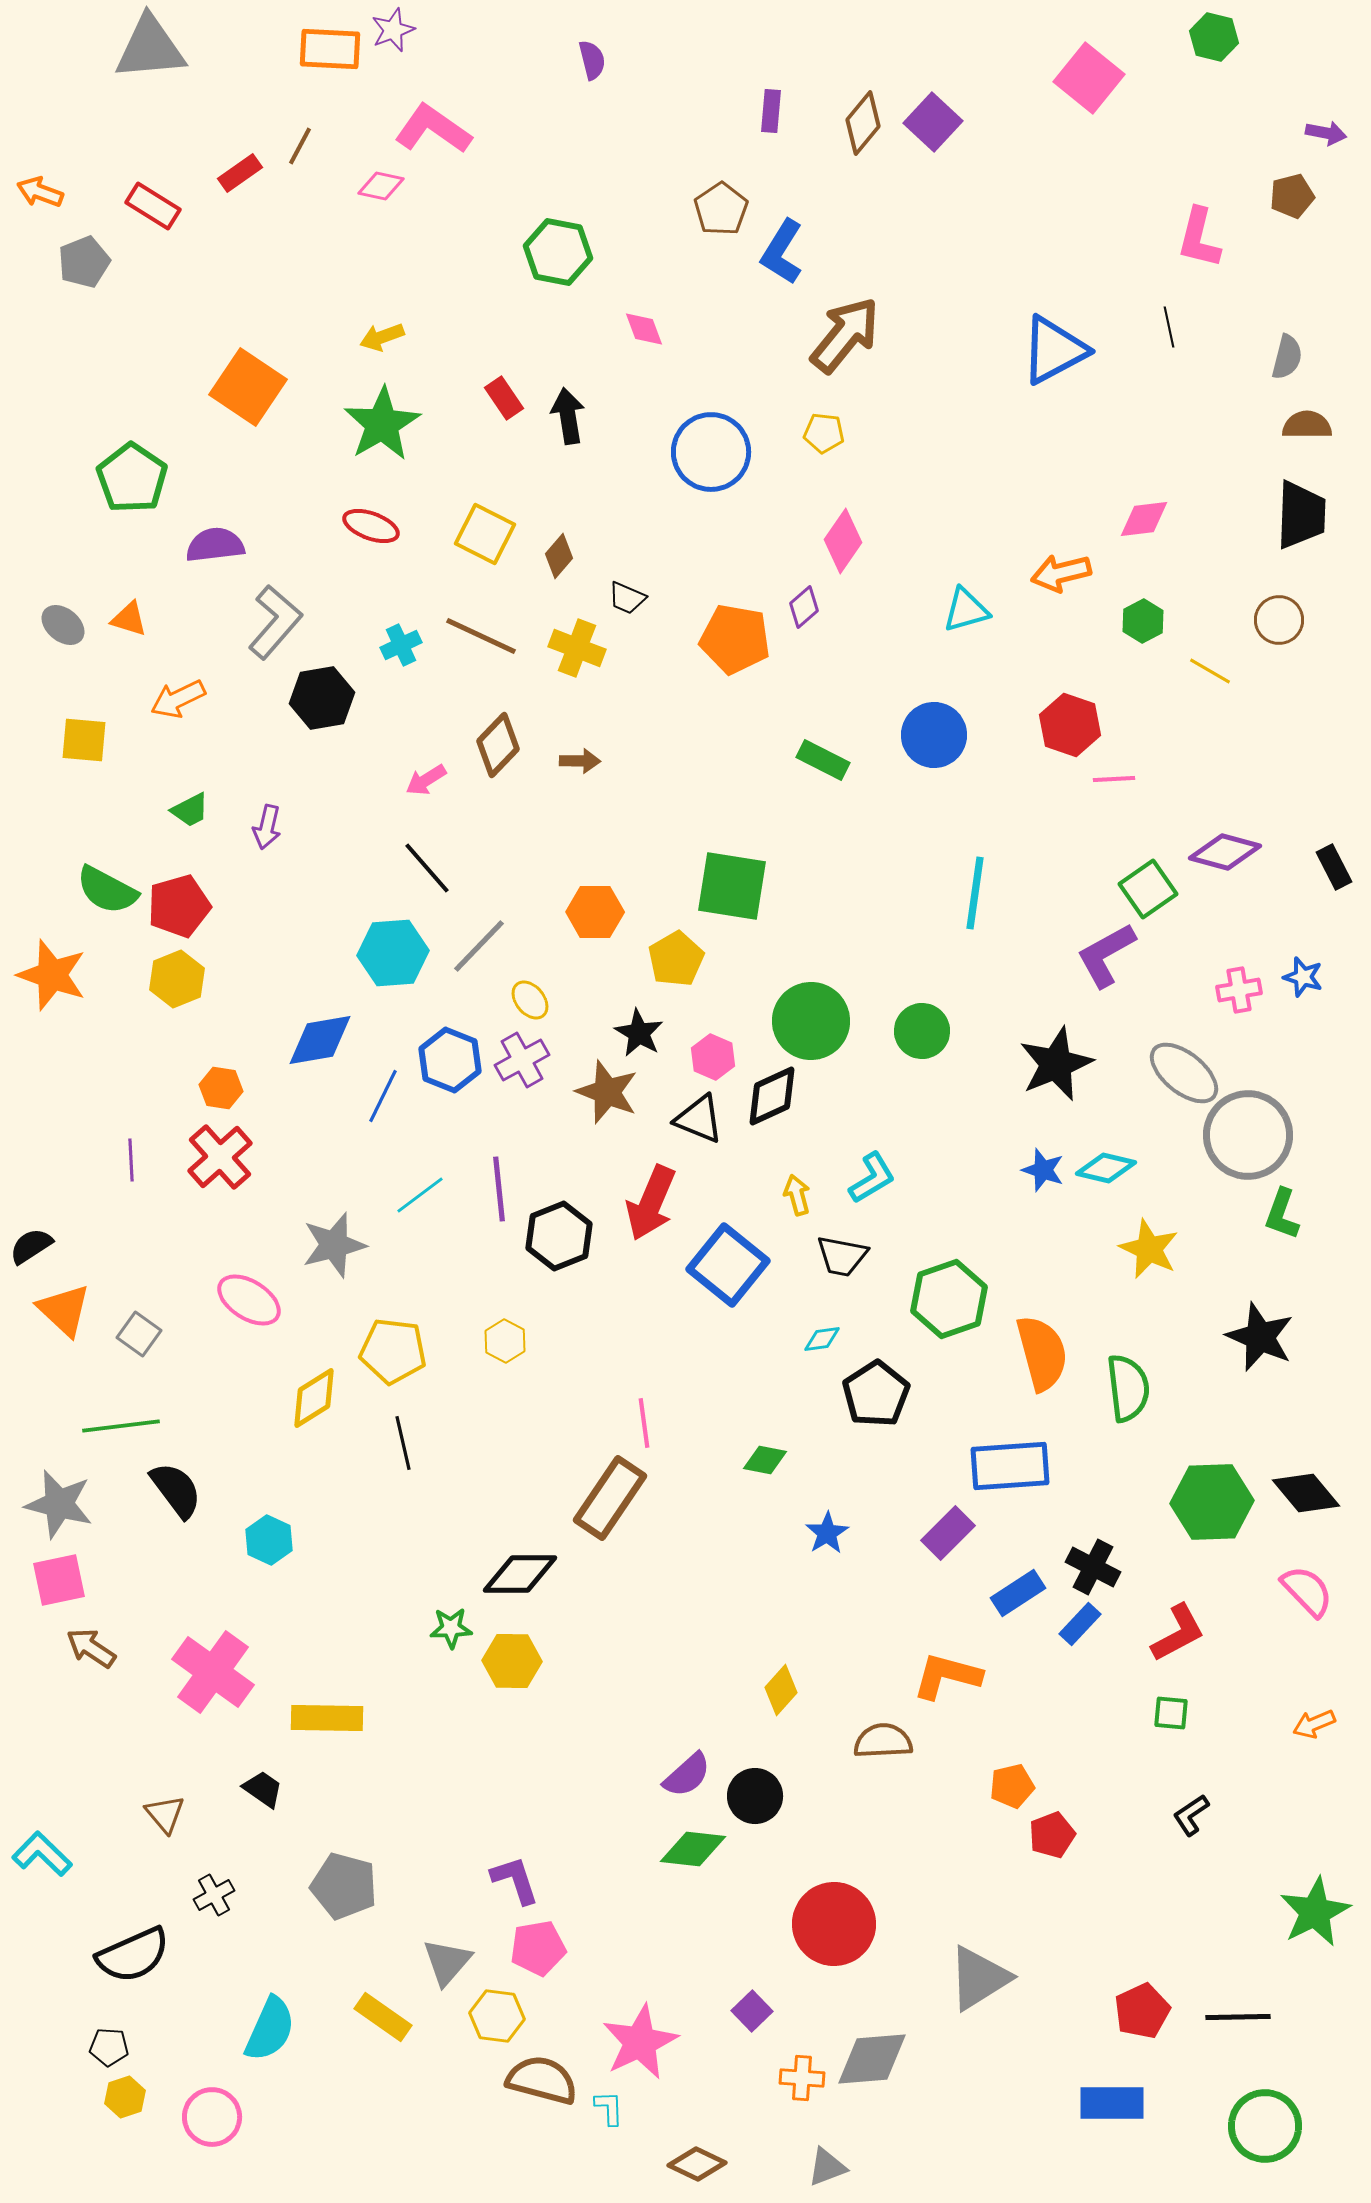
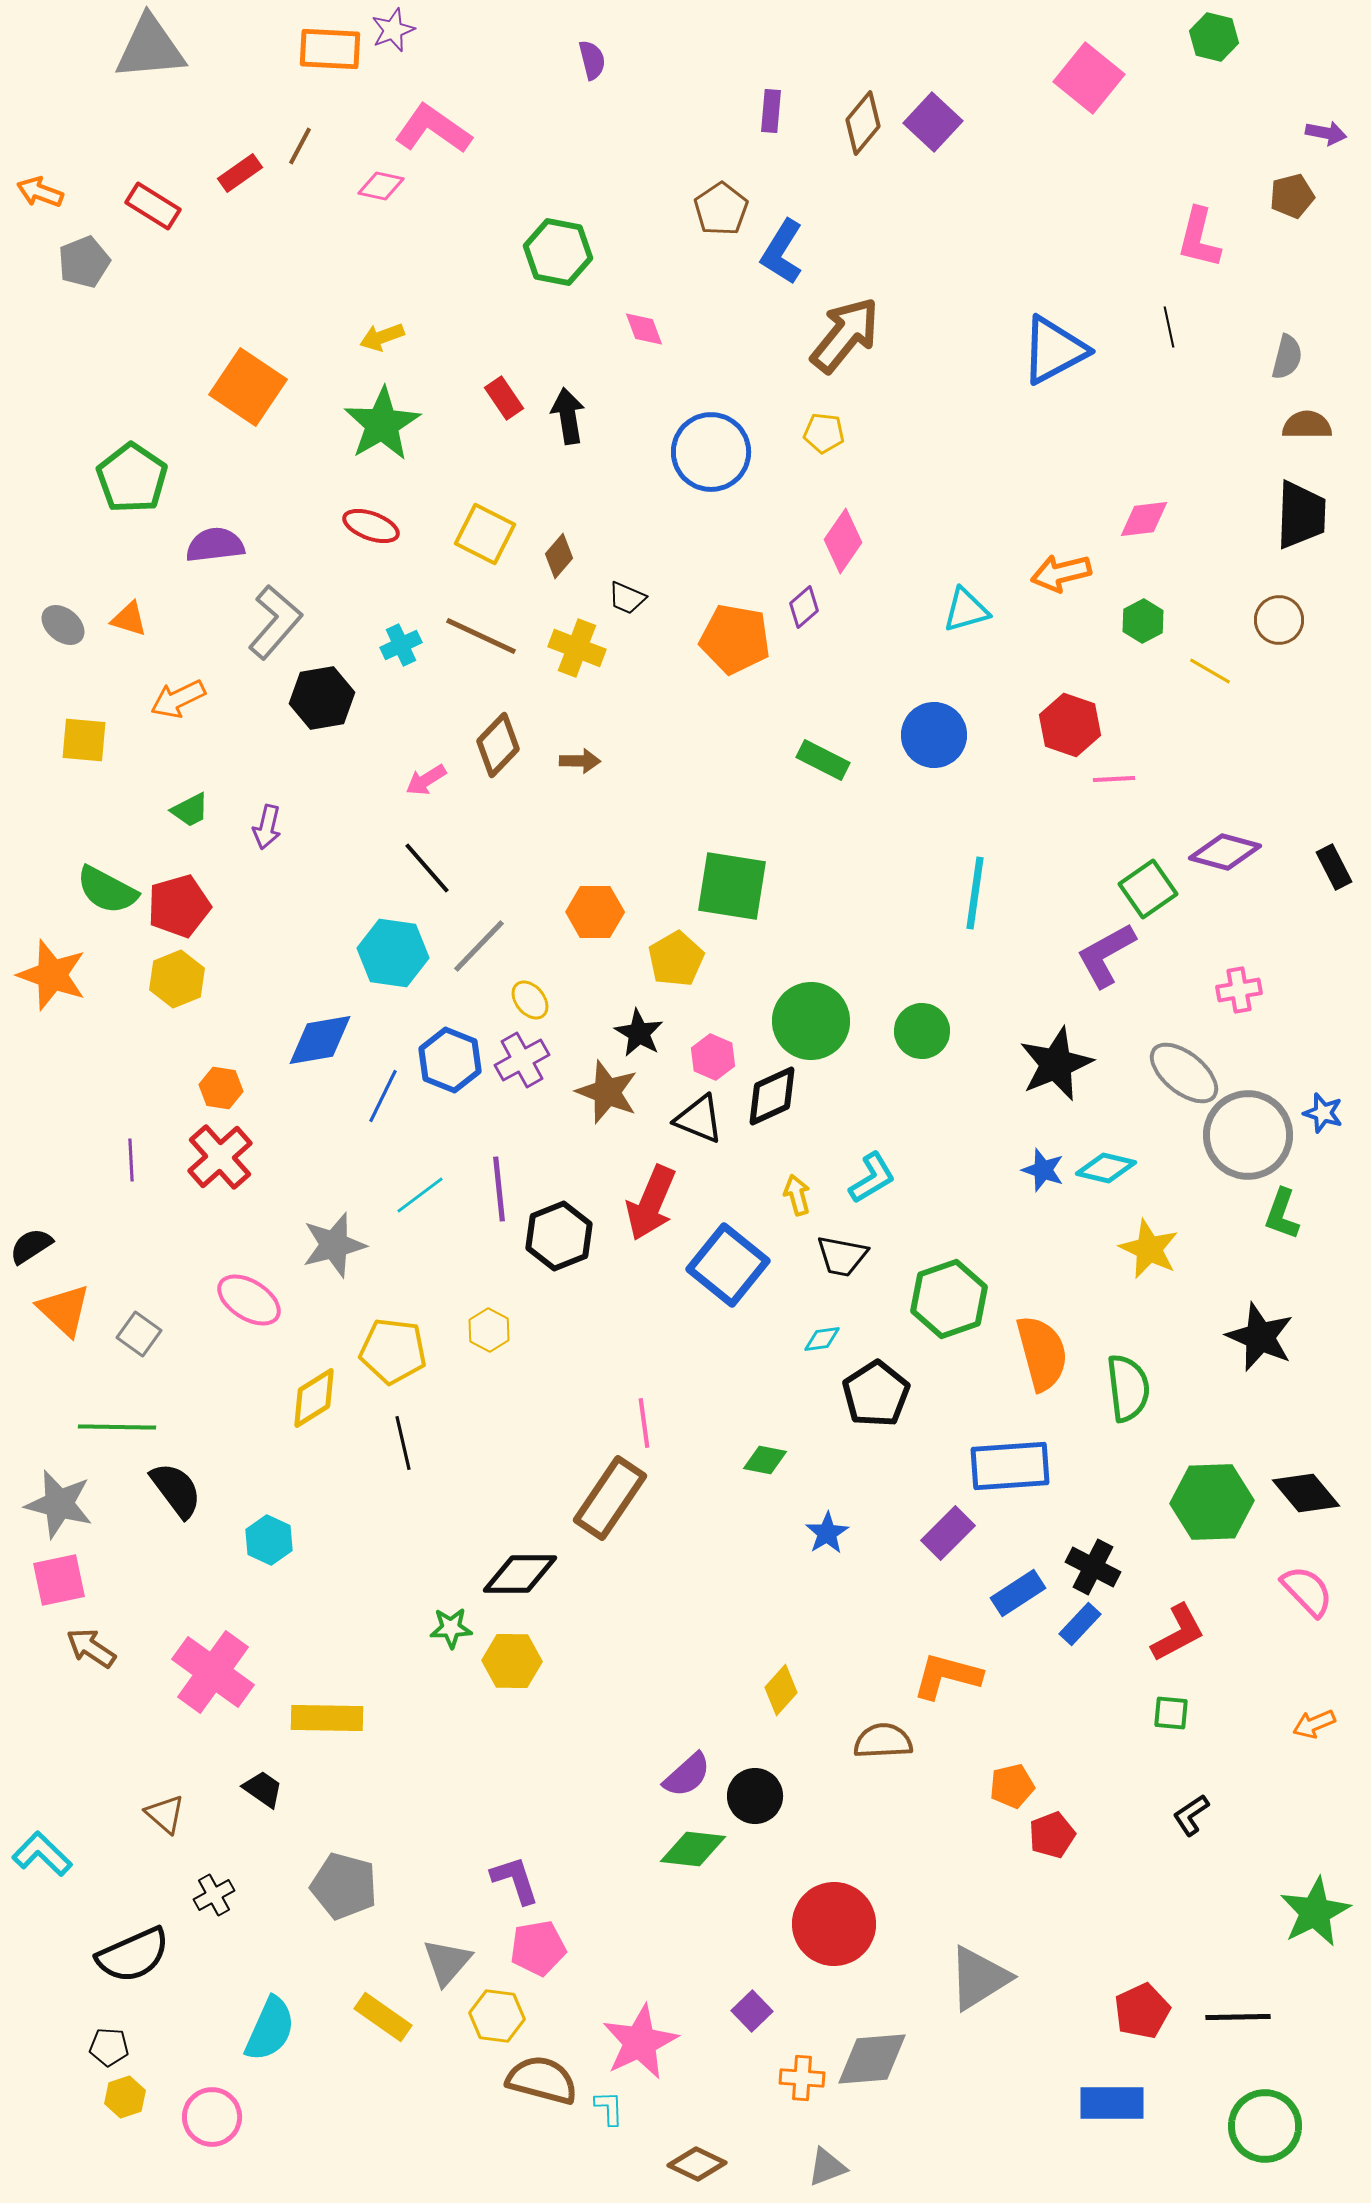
cyan hexagon at (393, 953): rotated 12 degrees clockwise
blue star at (1303, 977): moved 20 px right, 136 px down
yellow hexagon at (505, 1341): moved 16 px left, 11 px up
green line at (121, 1426): moved 4 px left, 1 px down; rotated 8 degrees clockwise
brown triangle at (165, 1814): rotated 9 degrees counterclockwise
